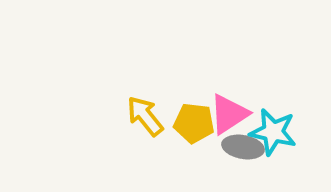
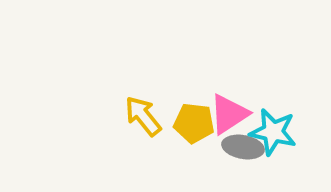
yellow arrow: moved 2 px left
